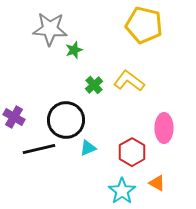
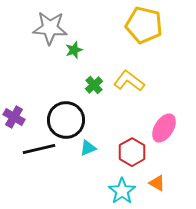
gray star: moved 1 px up
pink ellipse: rotated 32 degrees clockwise
